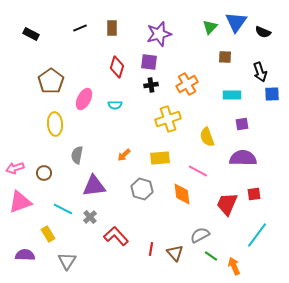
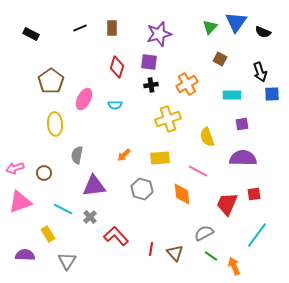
brown square at (225, 57): moved 5 px left, 2 px down; rotated 24 degrees clockwise
gray semicircle at (200, 235): moved 4 px right, 2 px up
